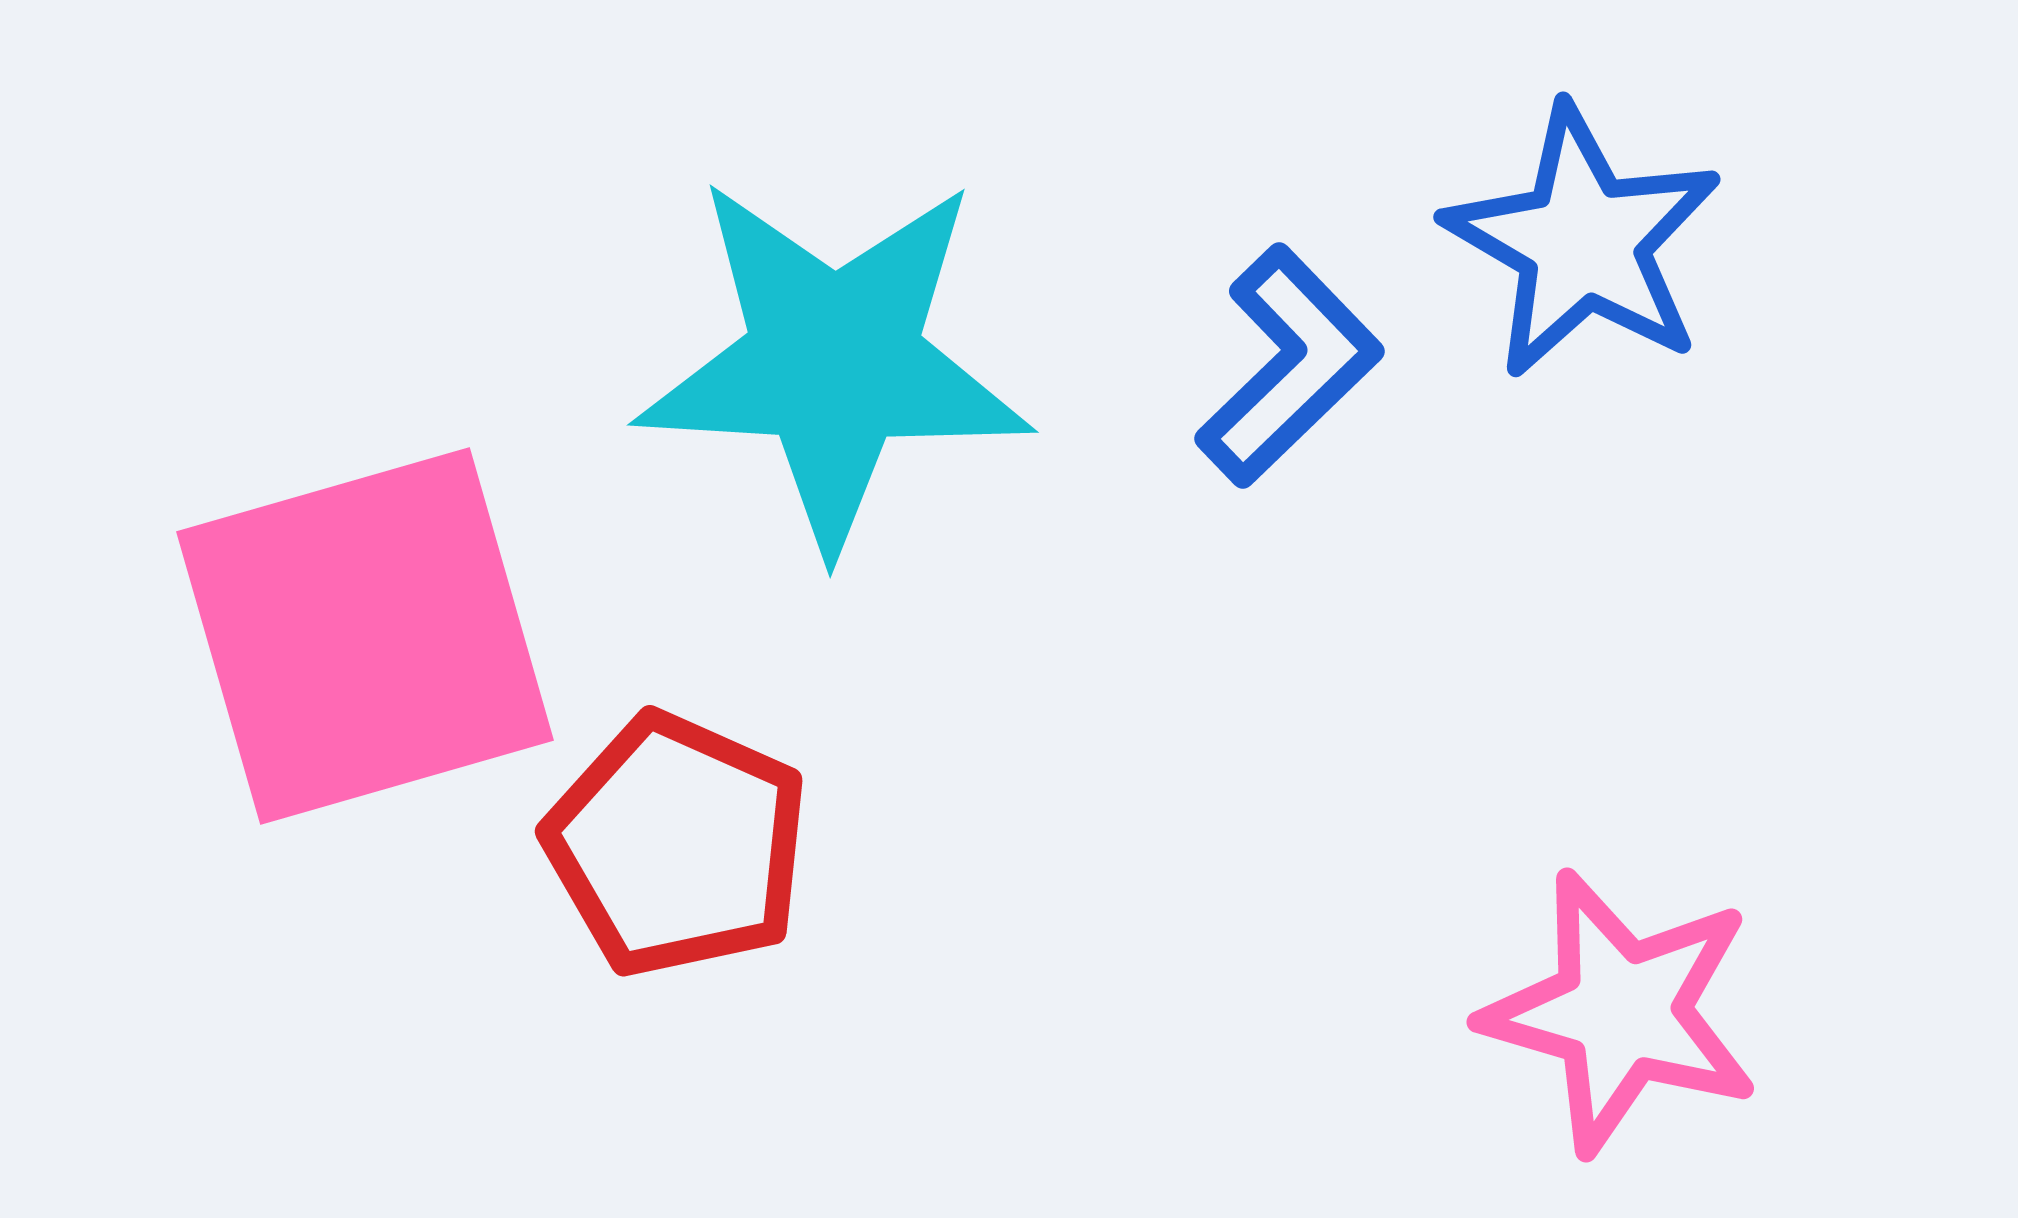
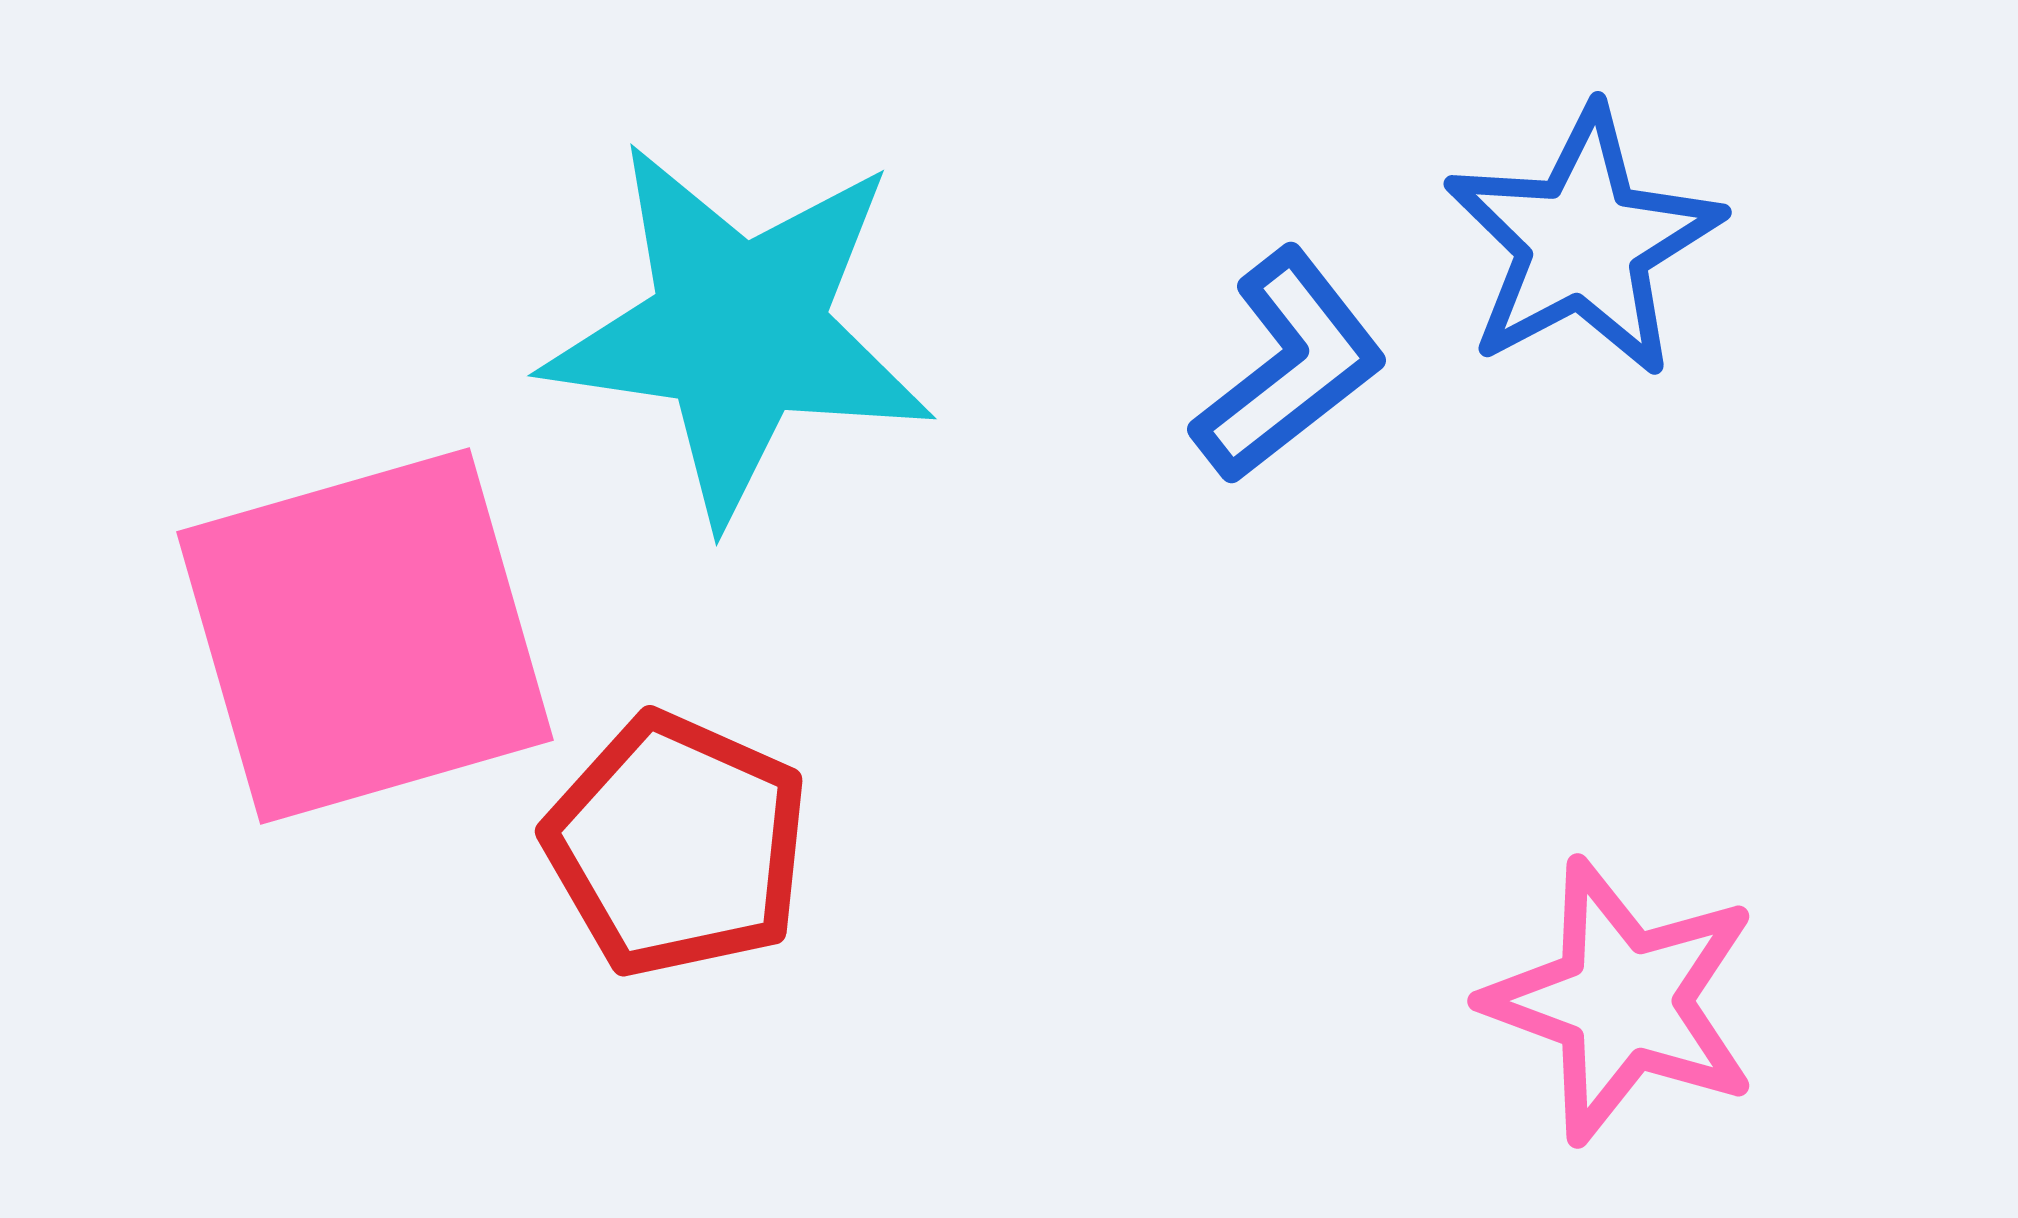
blue star: rotated 14 degrees clockwise
cyan star: moved 95 px left, 31 px up; rotated 5 degrees clockwise
blue L-shape: rotated 6 degrees clockwise
pink star: moved 1 px right, 11 px up; rotated 4 degrees clockwise
